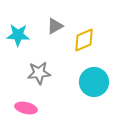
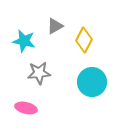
cyan star: moved 6 px right, 6 px down; rotated 10 degrees clockwise
yellow diamond: rotated 40 degrees counterclockwise
cyan circle: moved 2 px left
